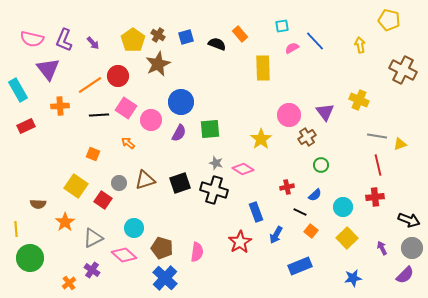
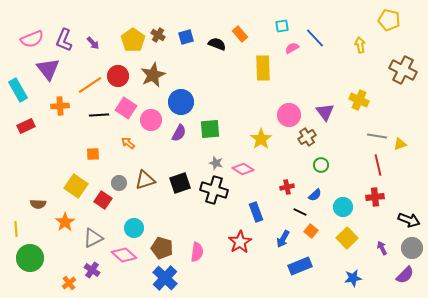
pink semicircle at (32, 39): rotated 35 degrees counterclockwise
blue line at (315, 41): moved 3 px up
brown star at (158, 64): moved 5 px left, 11 px down
orange square at (93, 154): rotated 24 degrees counterclockwise
blue arrow at (276, 235): moved 7 px right, 4 px down
